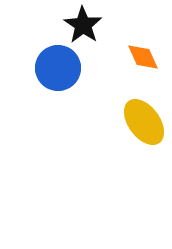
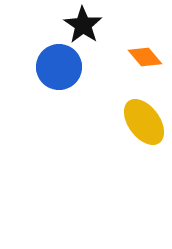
orange diamond: moved 2 px right; rotated 16 degrees counterclockwise
blue circle: moved 1 px right, 1 px up
